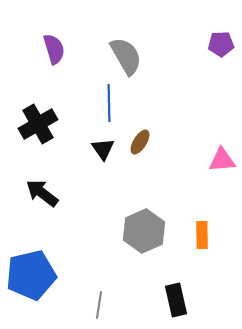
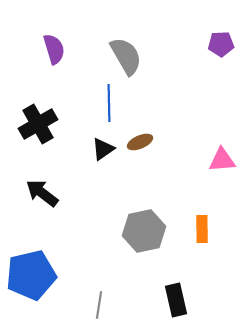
brown ellipse: rotated 35 degrees clockwise
black triangle: rotated 30 degrees clockwise
gray hexagon: rotated 12 degrees clockwise
orange rectangle: moved 6 px up
